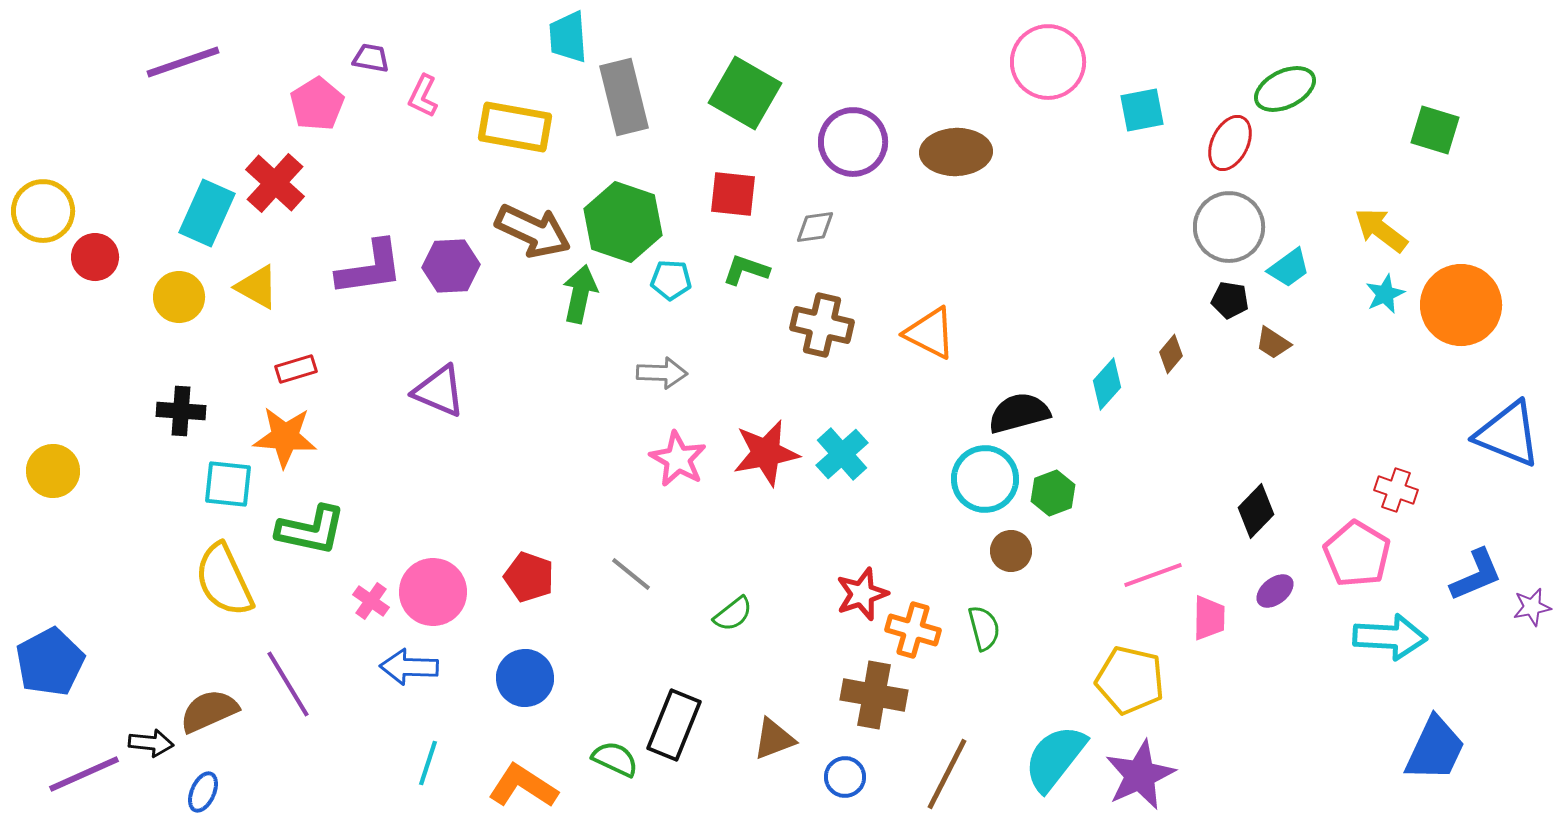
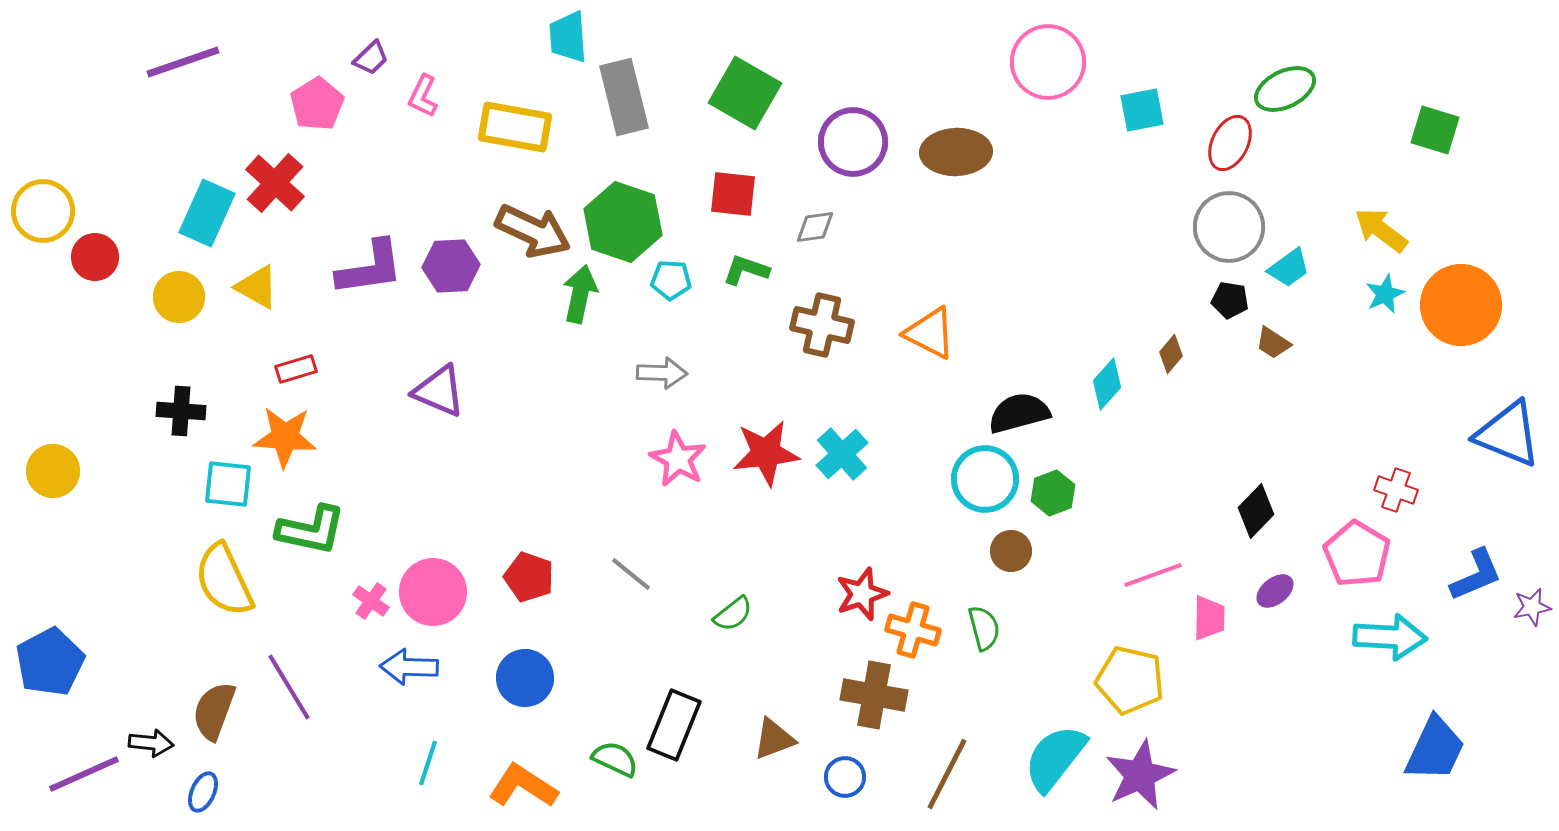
purple trapezoid at (371, 58): rotated 126 degrees clockwise
red star at (766, 453): rotated 4 degrees clockwise
purple line at (288, 684): moved 1 px right, 3 px down
brown semicircle at (209, 711): moved 5 px right; rotated 46 degrees counterclockwise
